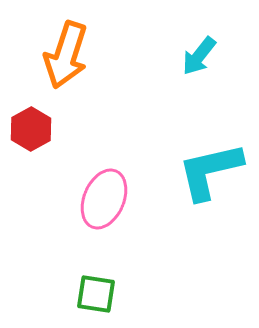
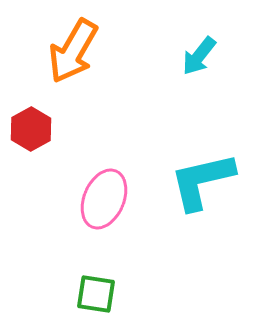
orange arrow: moved 7 px right, 4 px up; rotated 12 degrees clockwise
cyan L-shape: moved 8 px left, 10 px down
